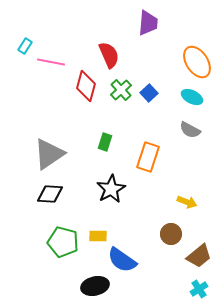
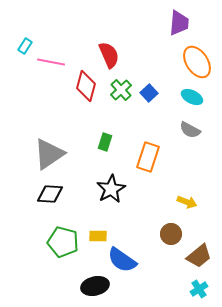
purple trapezoid: moved 31 px right
